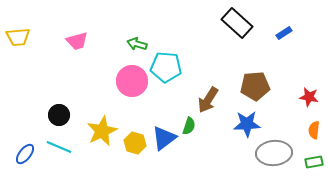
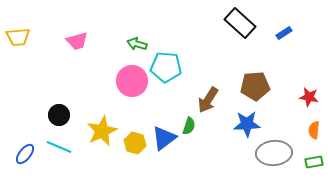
black rectangle: moved 3 px right
